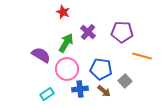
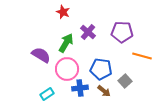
blue cross: moved 1 px up
